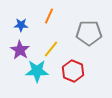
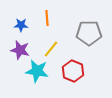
orange line: moved 2 px left, 2 px down; rotated 28 degrees counterclockwise
purple star: rotated 18 degrees counterclockwise
cyan star: rotated 10 degrees clockwise
